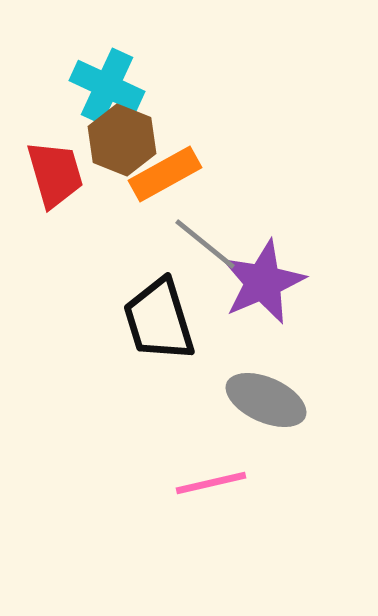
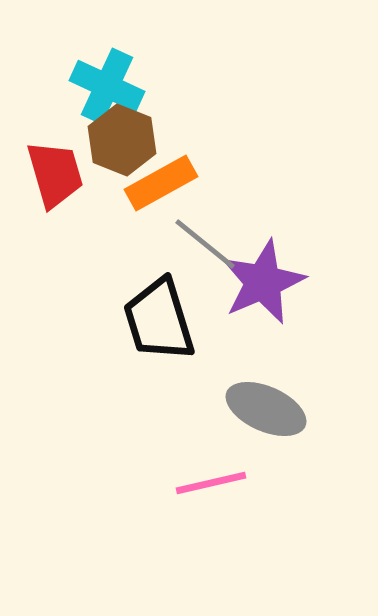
orange rectangle: moved 4 px left, 9 px down
gray ellipse: moved 9 px down
